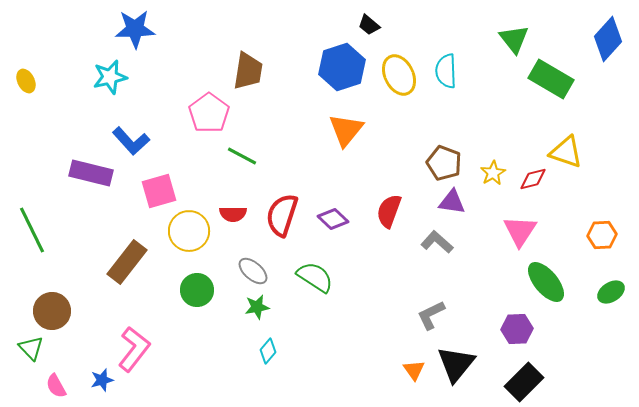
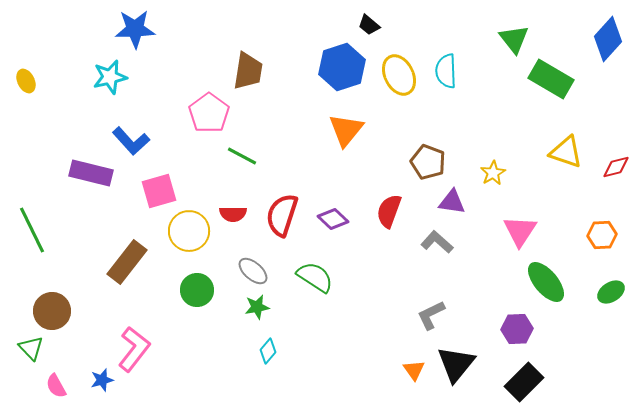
brown pentagon at (444, 163): moved 16 px left, 1 px up
red diamond at (533, 179): moved 83 px right, 12 px up
